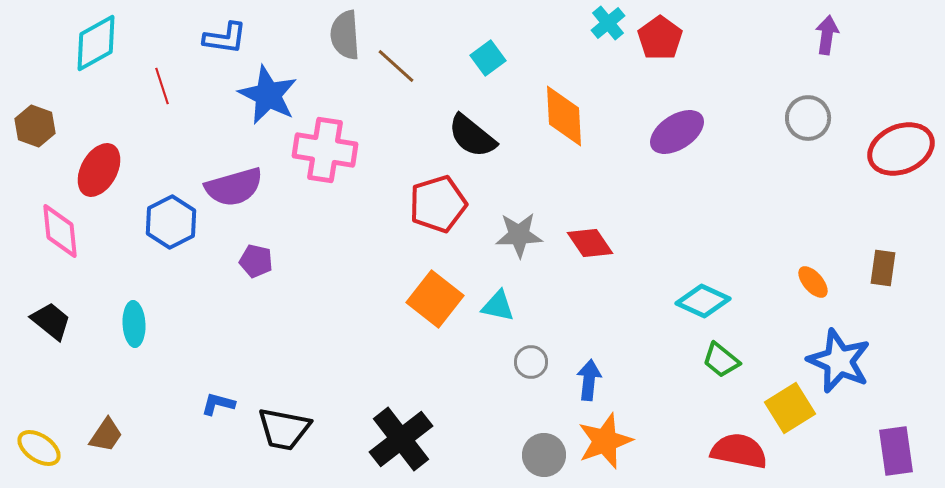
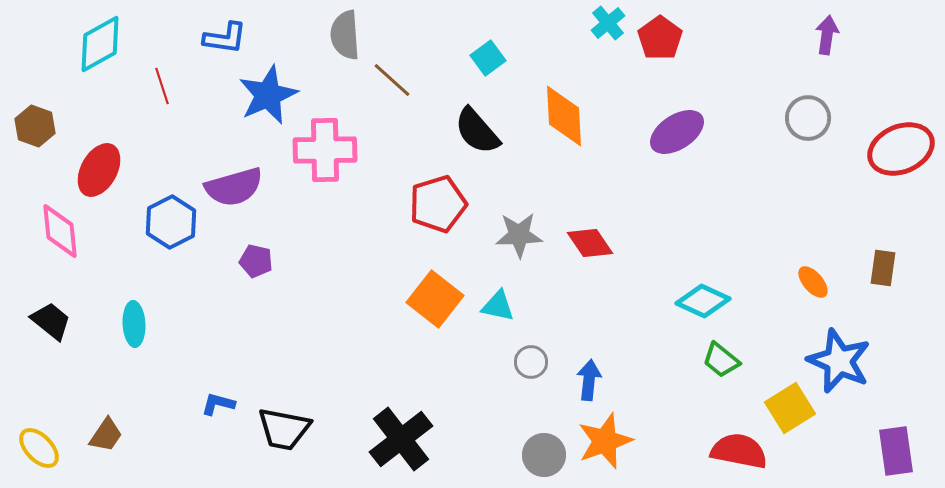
cyan diamond at (96, 43): moved 4 px right, 1 px down
brown line at (396, 66): moved 4 px left, 14 px down
blue star at (268, 95): rotated 22 degrees clockwise
black semicircle at (472, 136): moved 5 px right, 5 px up; rotated 10 degrees clockwise
pink cross at (325, 150): rotated 10 degrees counterclockwise
yellow ellipse at (39, 448): rotated 12 degrees clockwise
